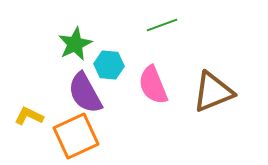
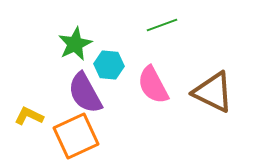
pink semicircle: rotated 6 degrees counterclockwise
brown triangle: rotated 48 degrees clockwise
